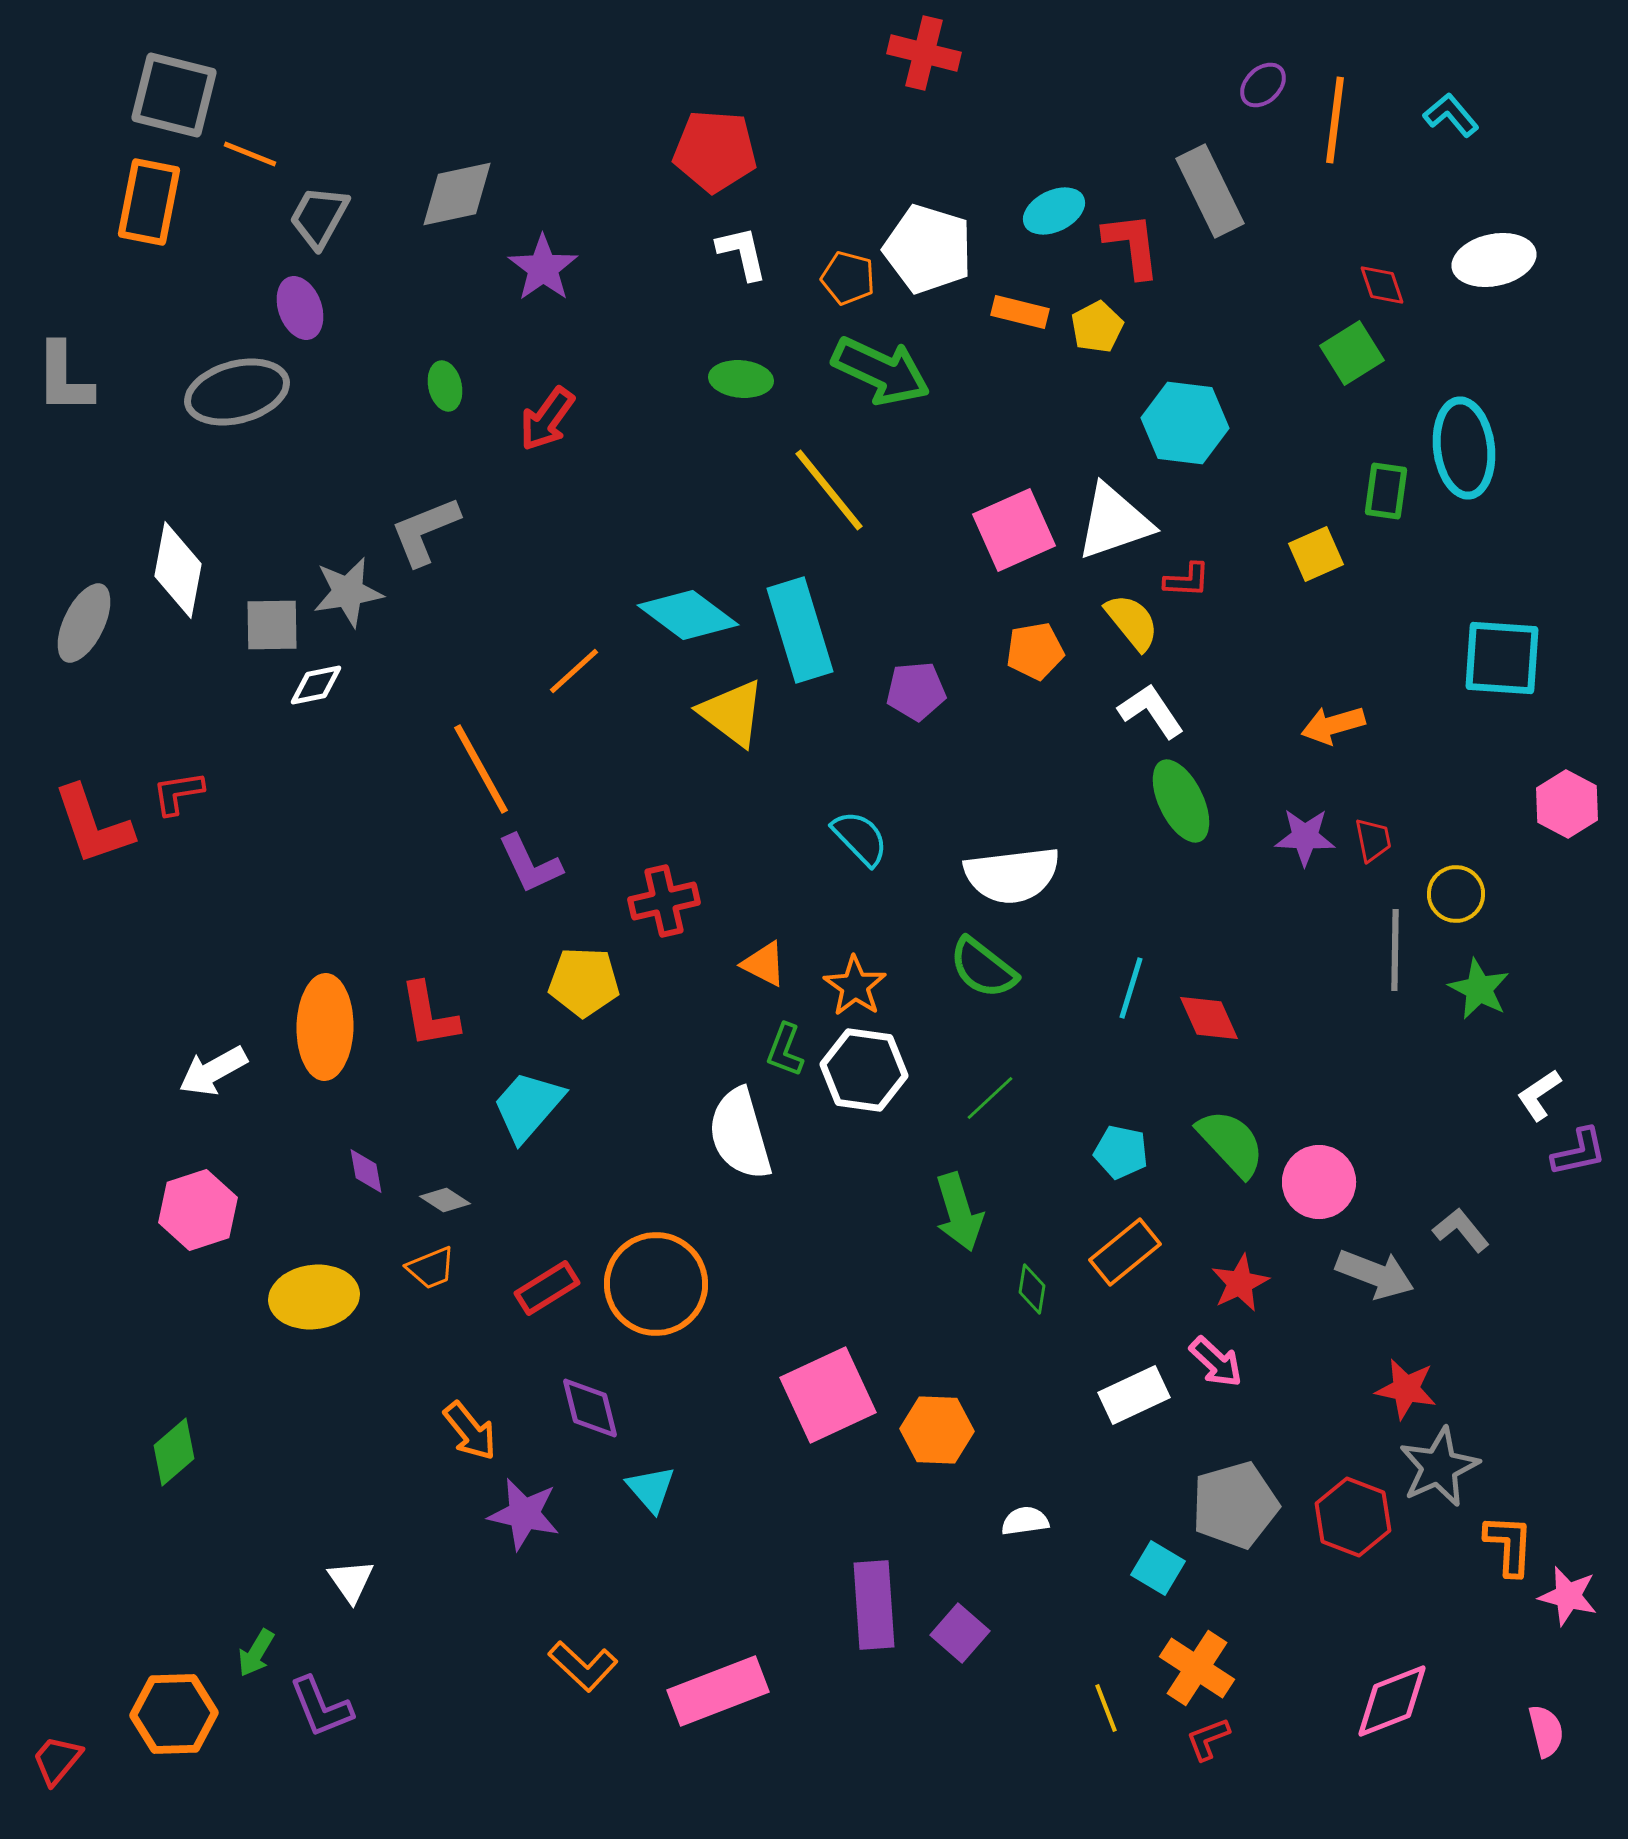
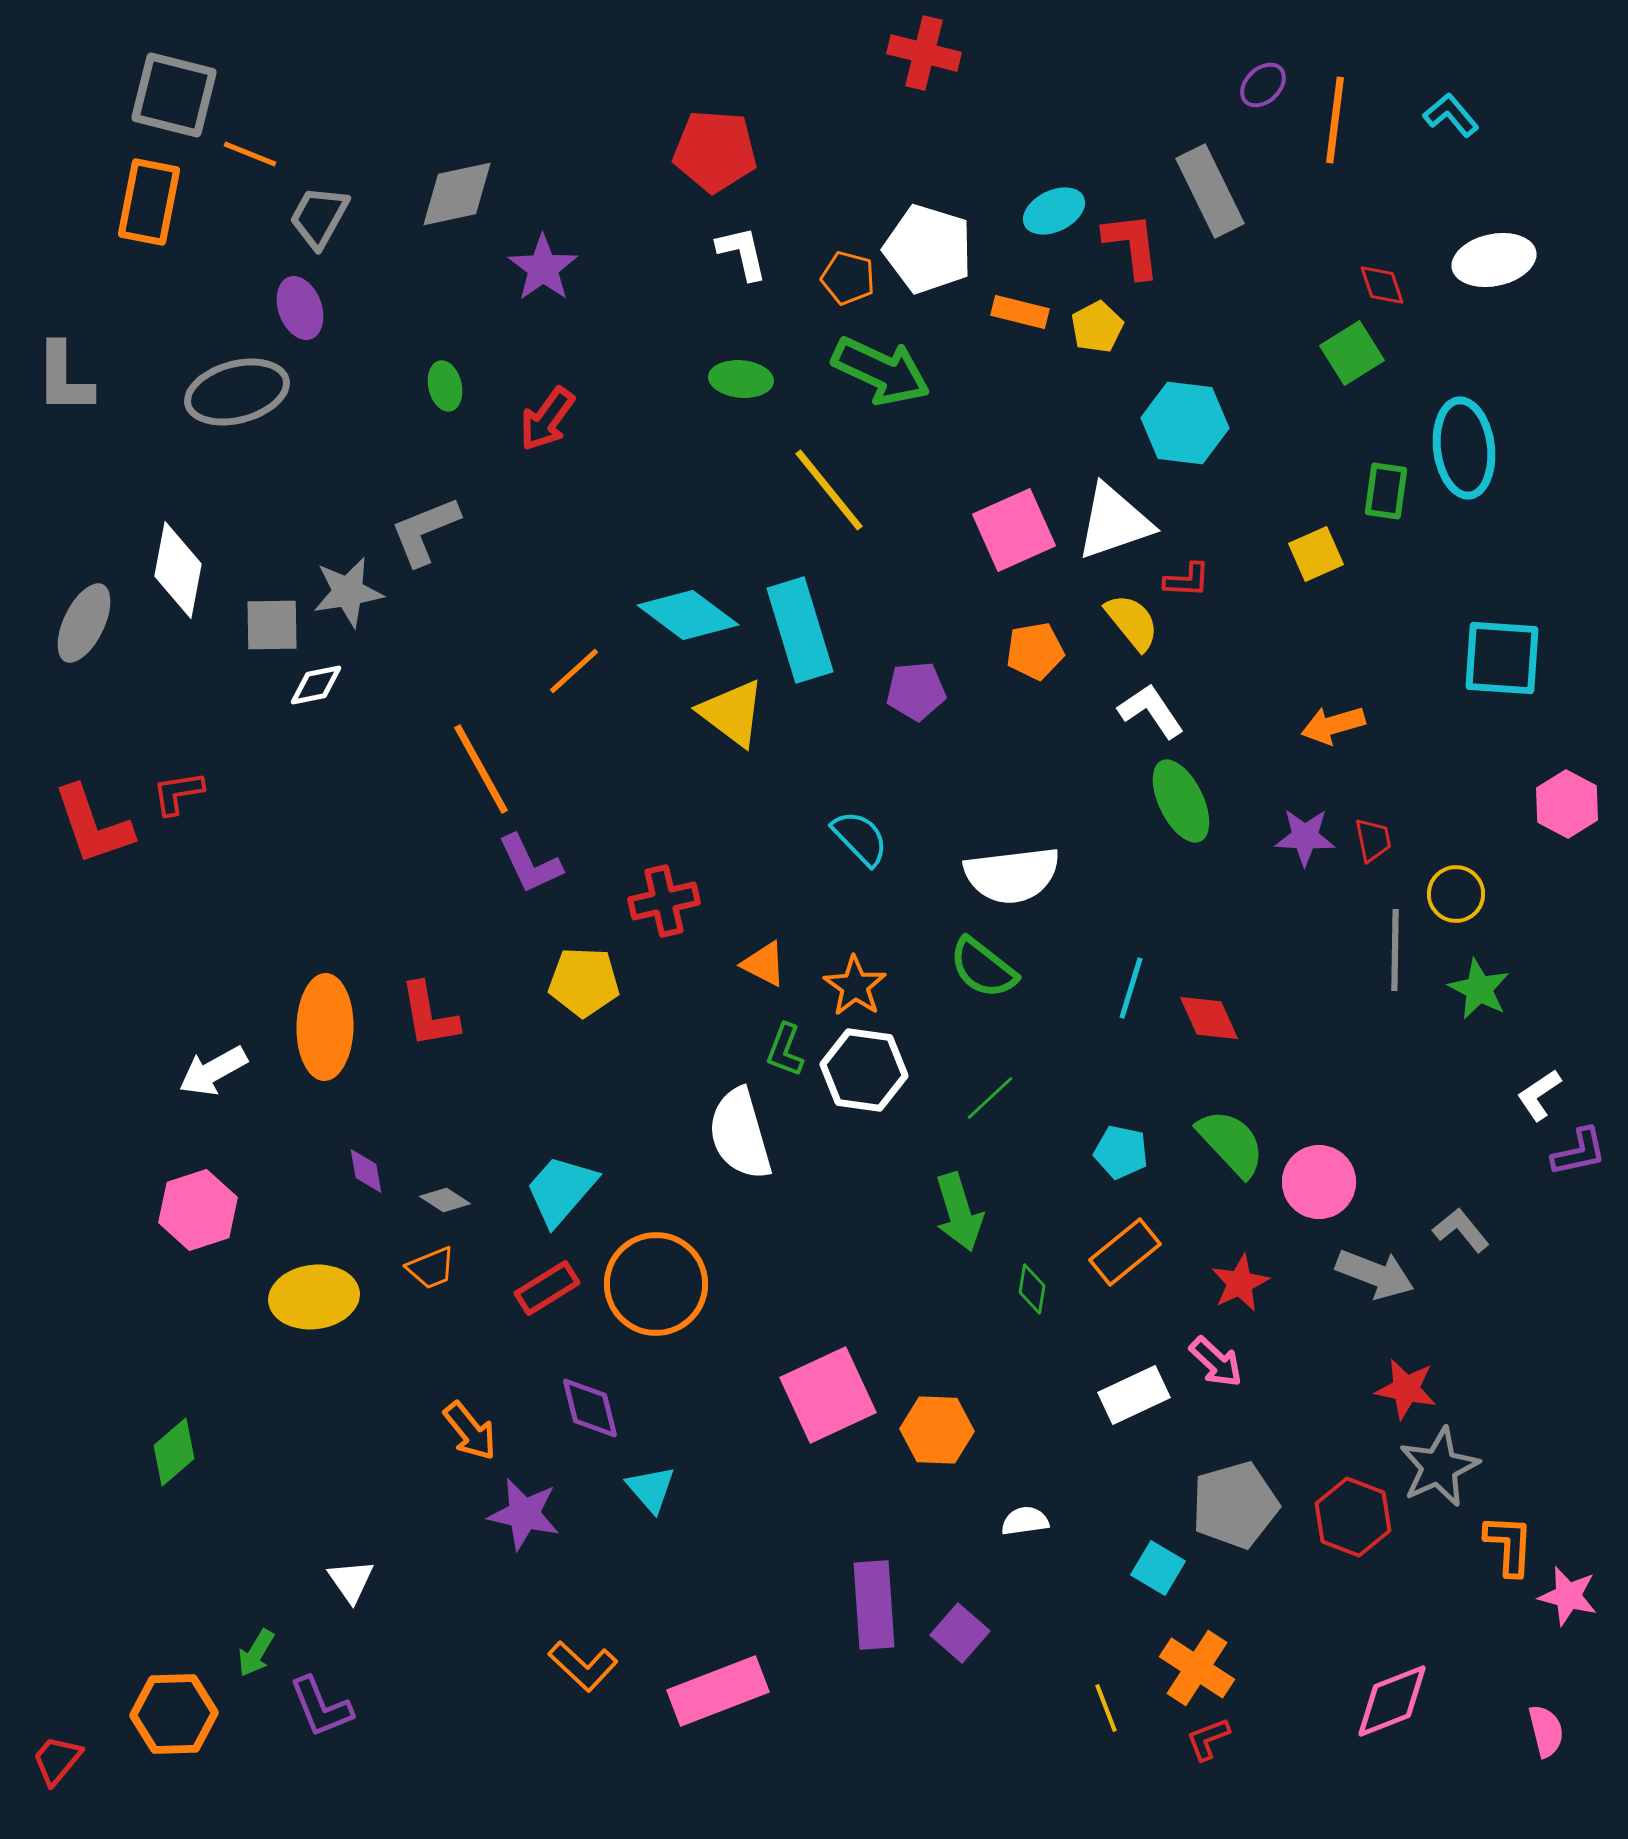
cyan trapezoid at (528, 1106): moved 33 px right, 84 px down
